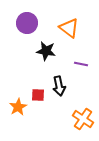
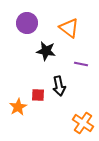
orange cross: moved 4 px down
